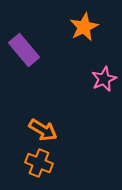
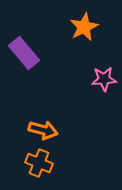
purple rectangle: moved 3 px down
pink star: rotated 20 degrees clockwise
orange arrow: rotated 16 degrees counterclockwise
